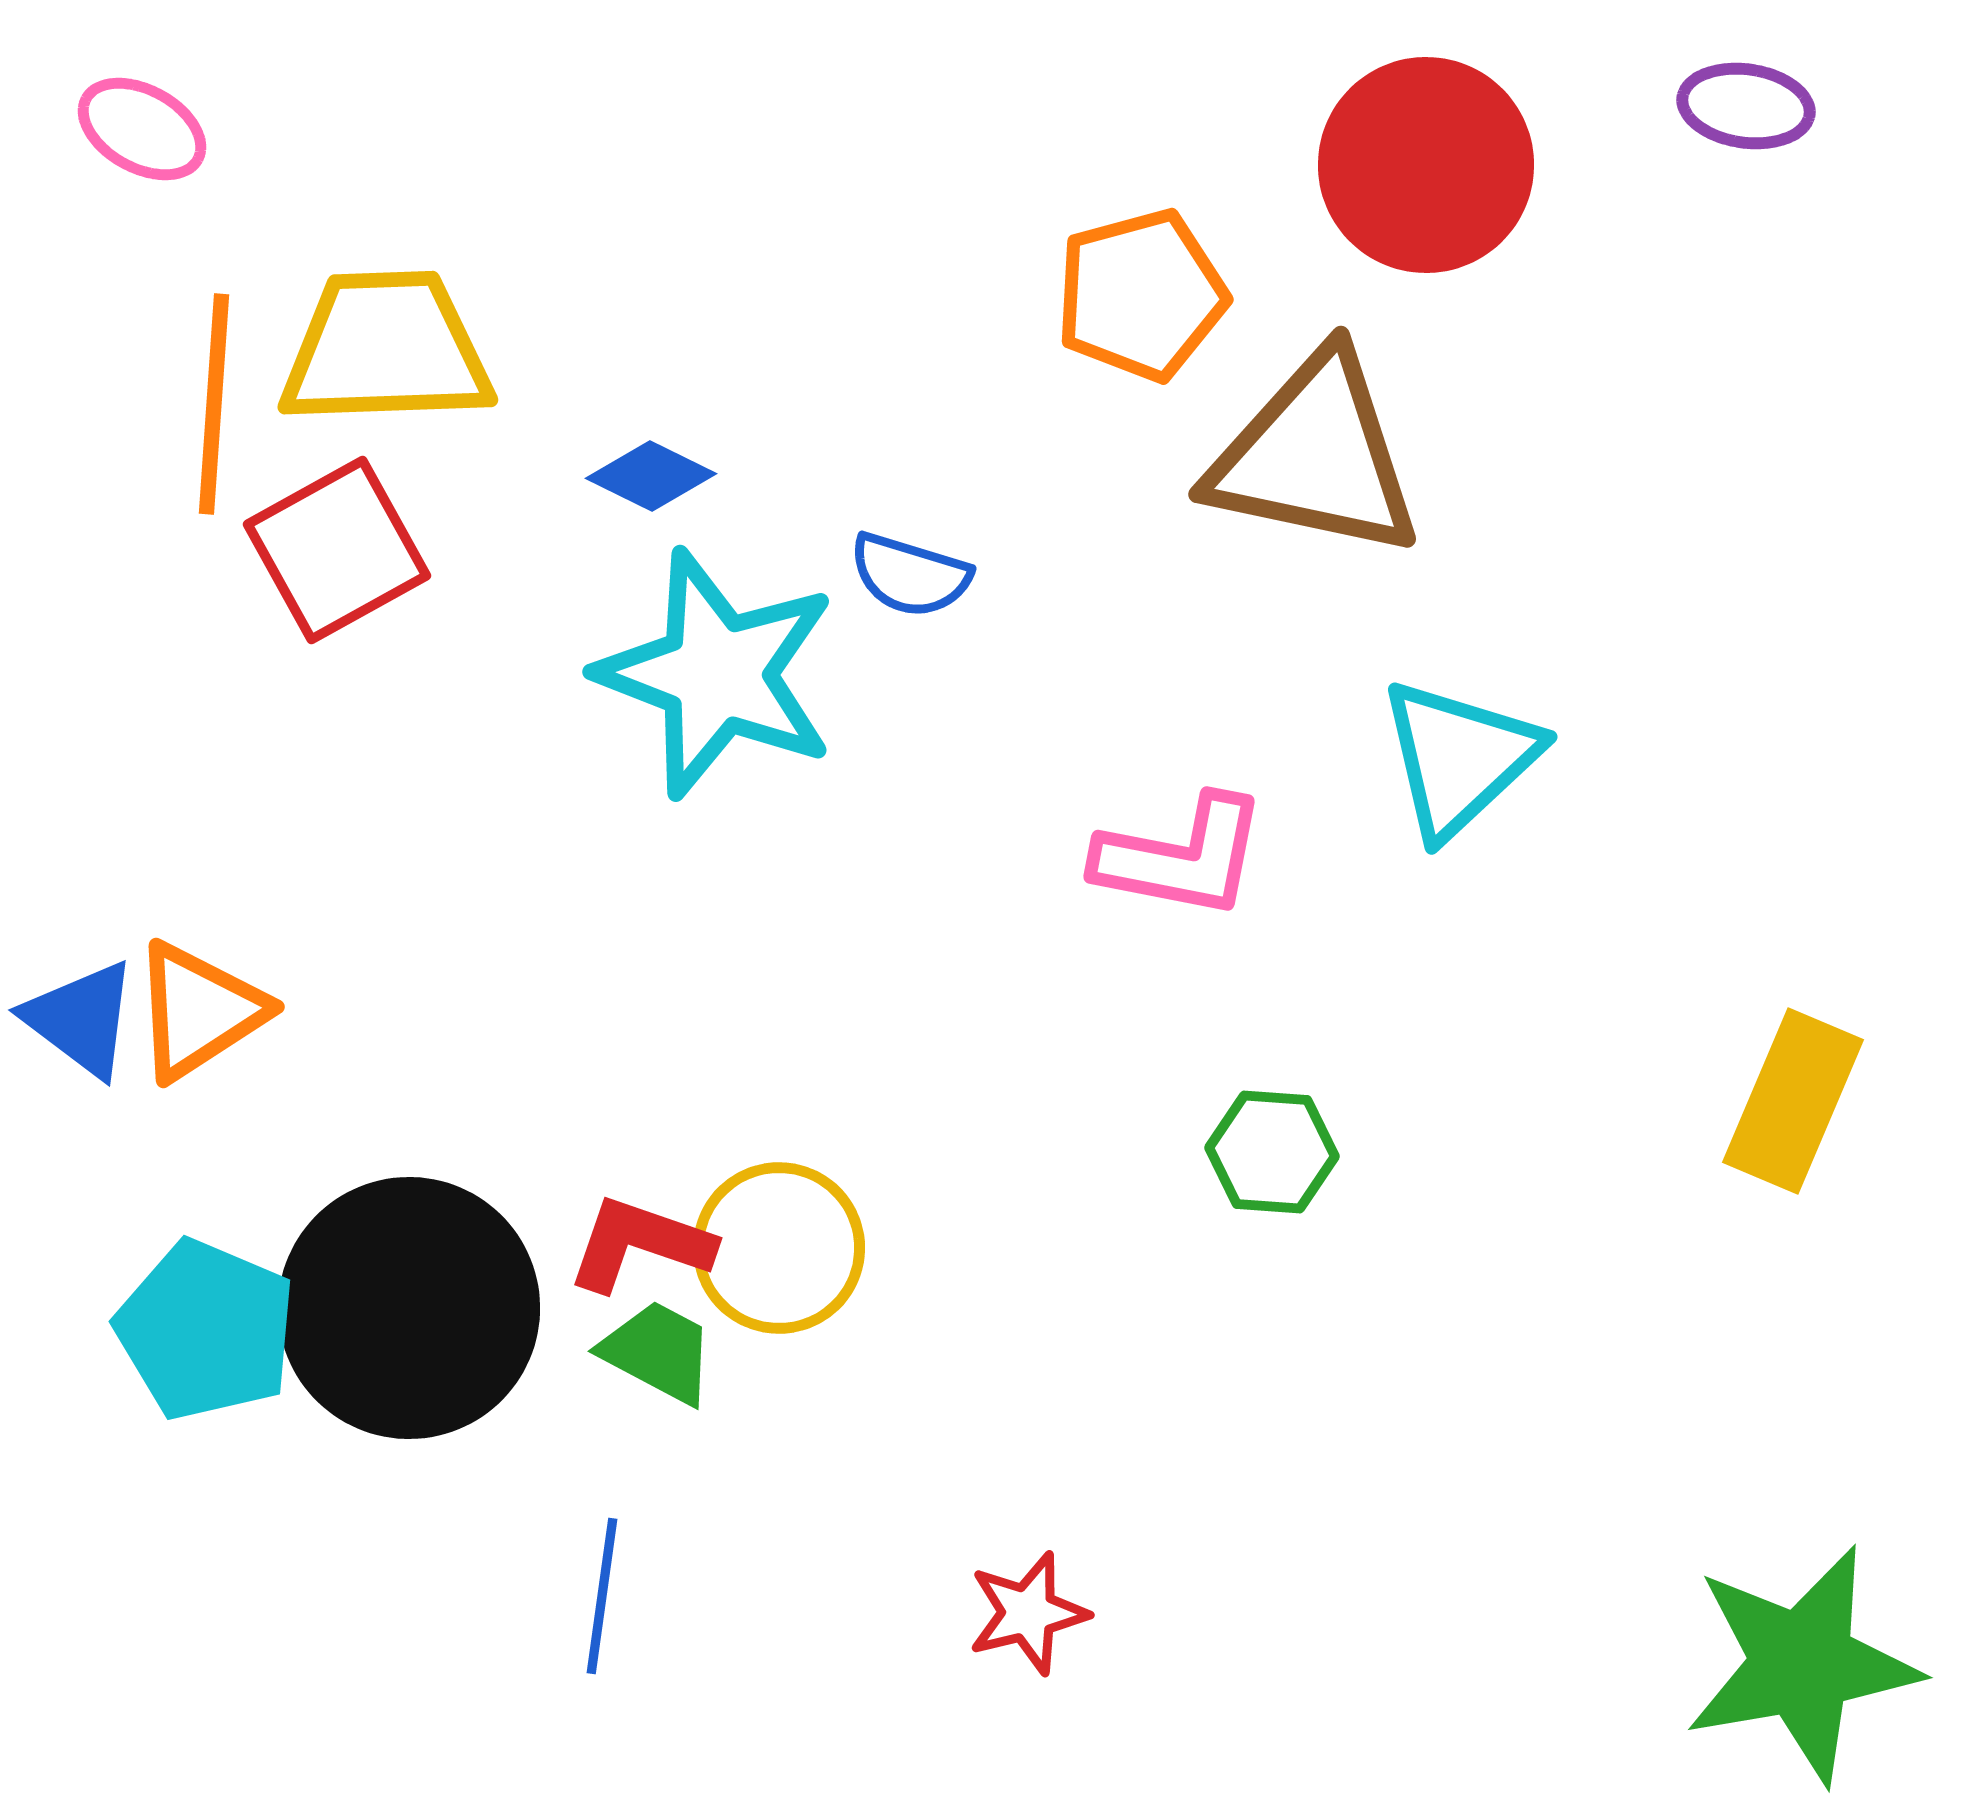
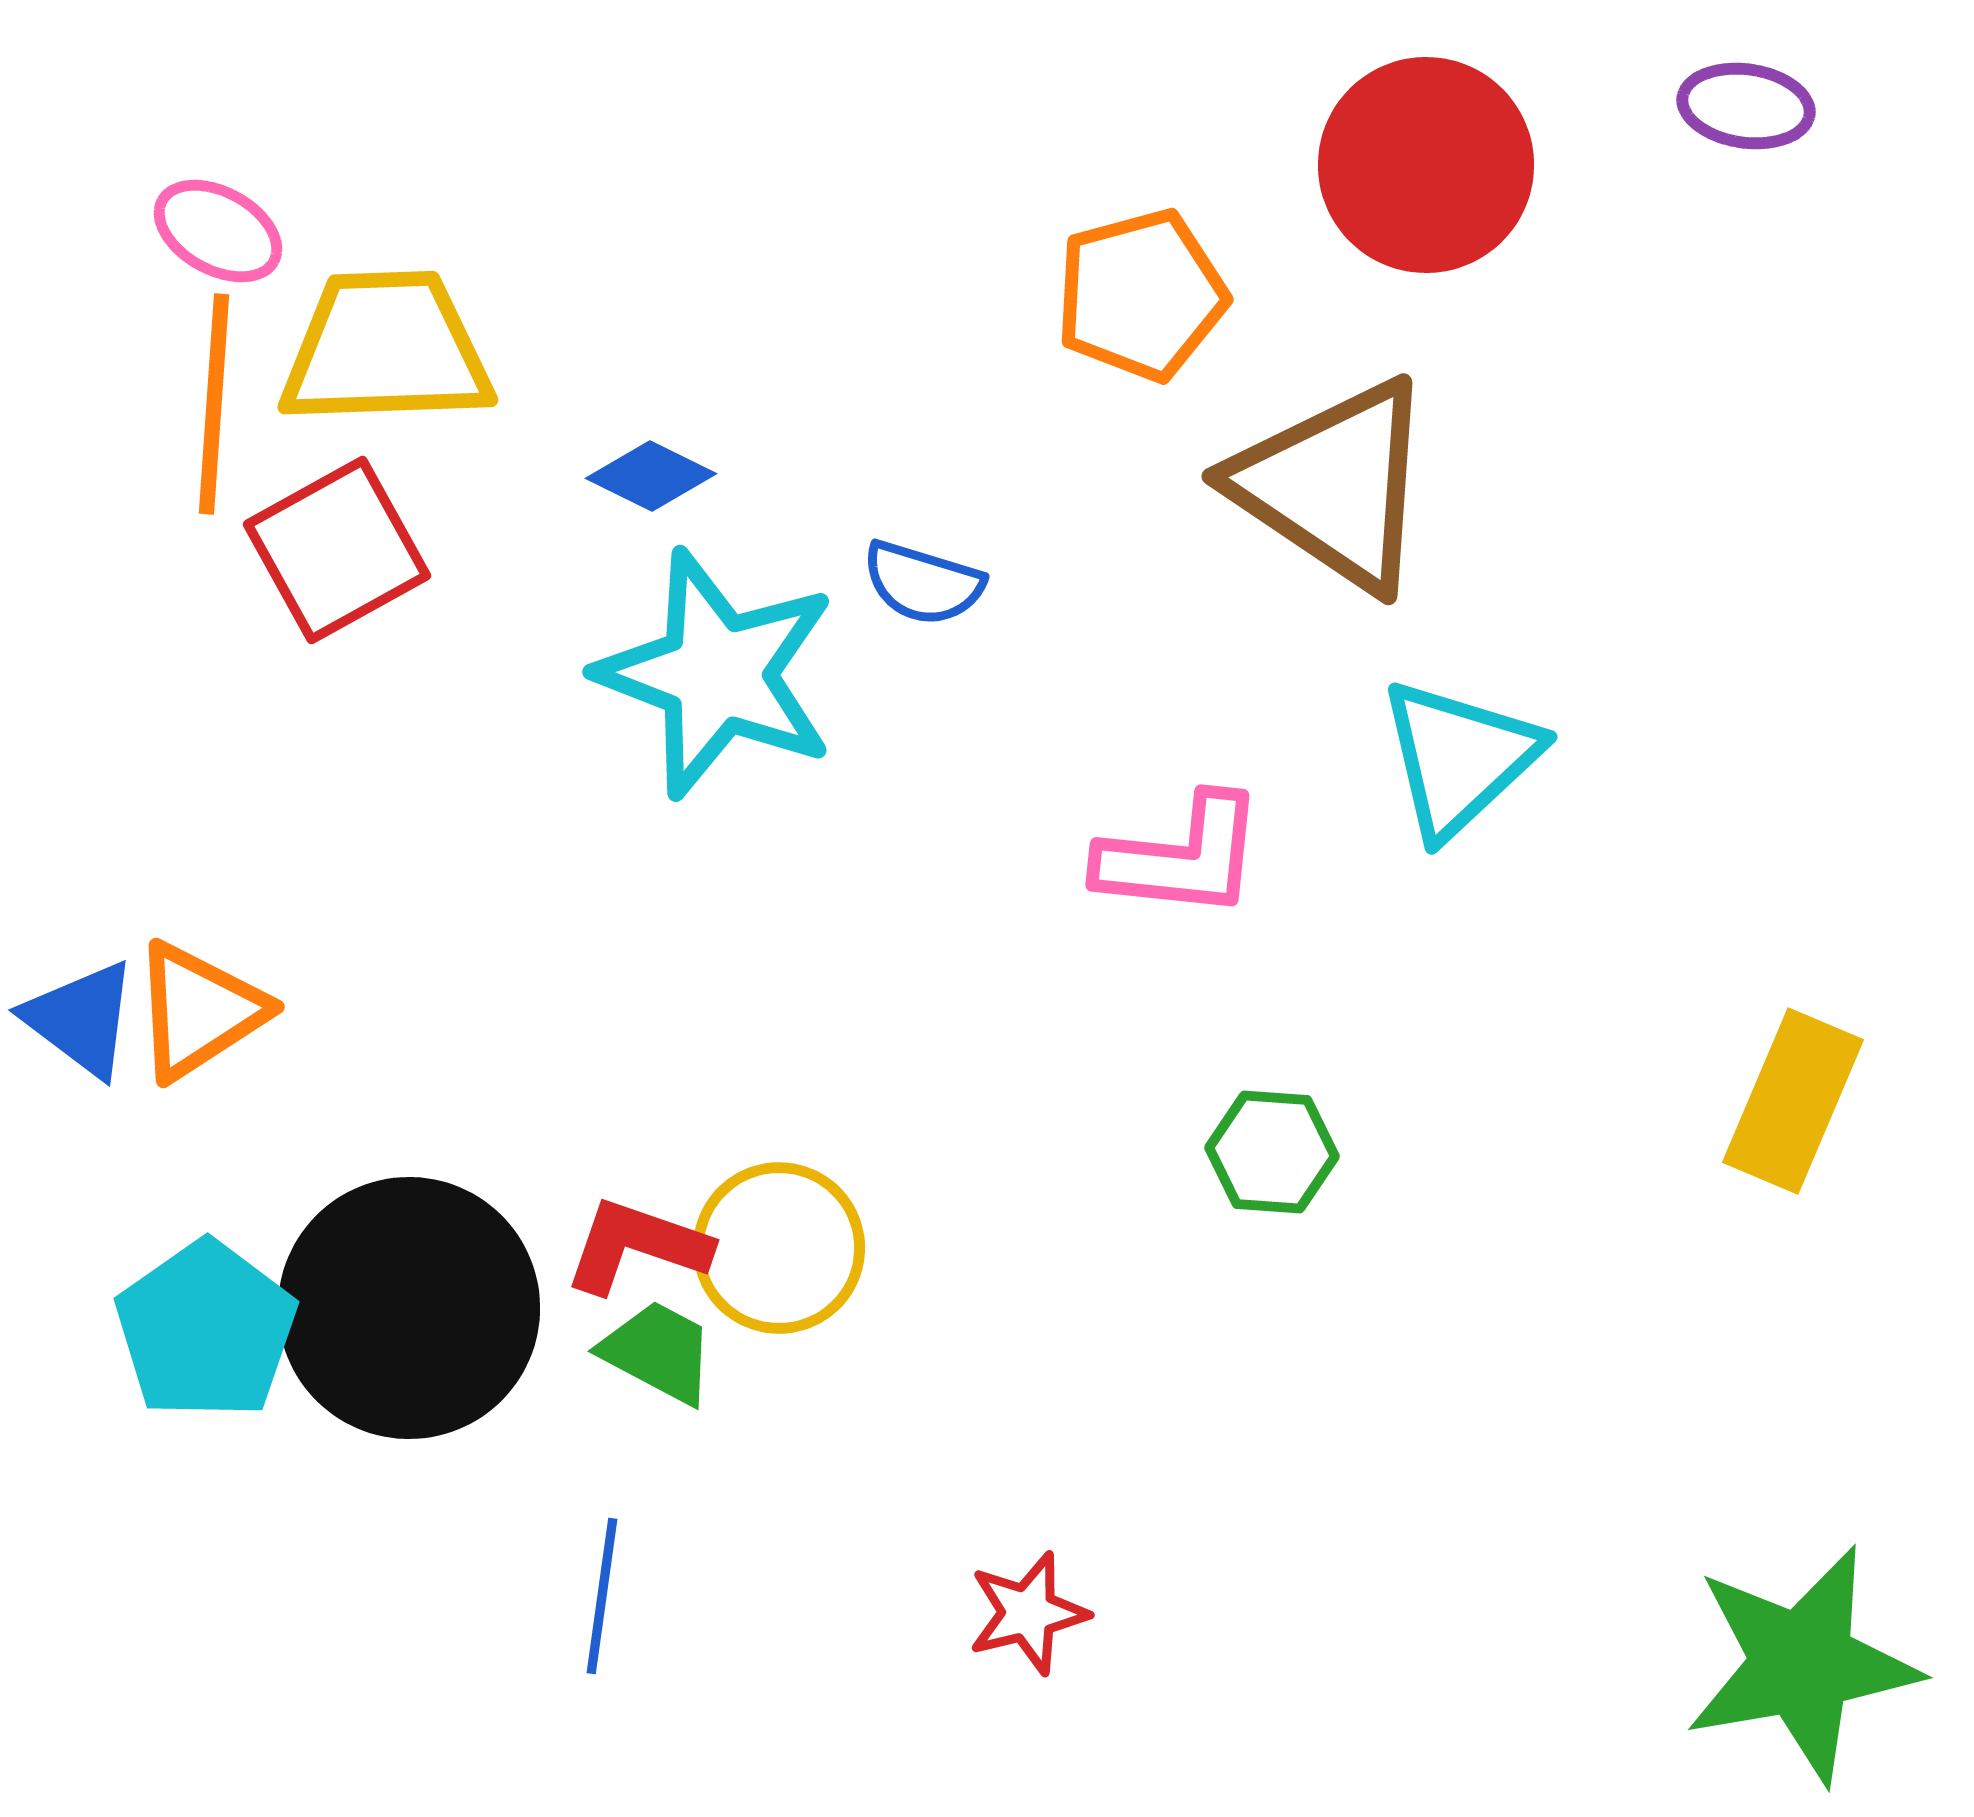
pink ellipse: moved 76 px right, 102 px down
brown triangle: moved 19 px right, 29 px down; rotated 22 degrees clockwise
blue semicircle: moved 13 px right, 8 px down
pink L-shape: rotated 5 degrees counterclockwise
red L-shape: moved 3 px left, 2 px down
cyan pentagon: rotated 14 degrees clockwise
